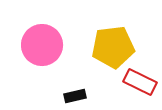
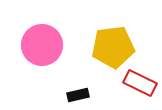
red rectangle: moved 1 px down
black rectangle: moved 3 px right, 1 px up
